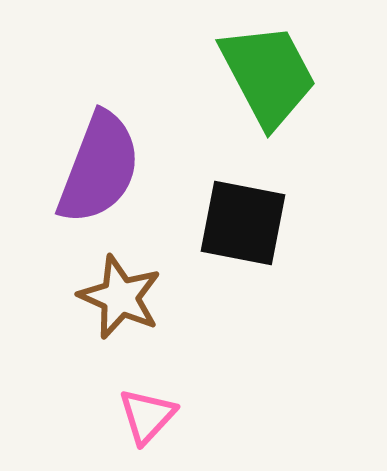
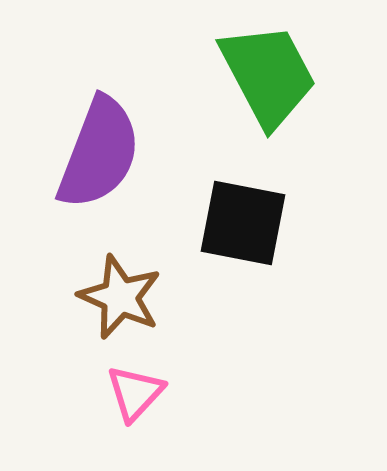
purple semicircle: moved 15 px up
pink triangle: moved 12 px left, 23 px up
